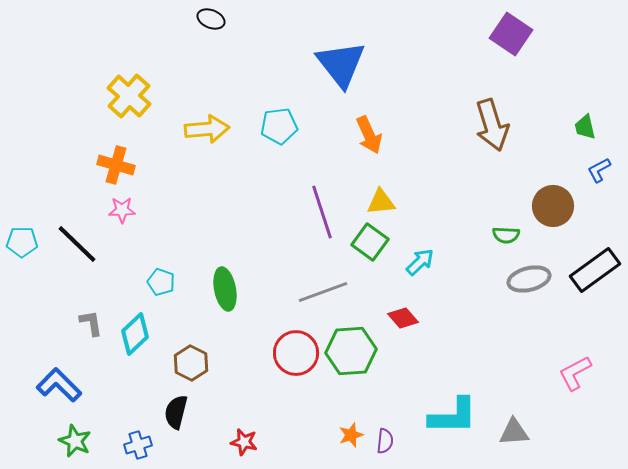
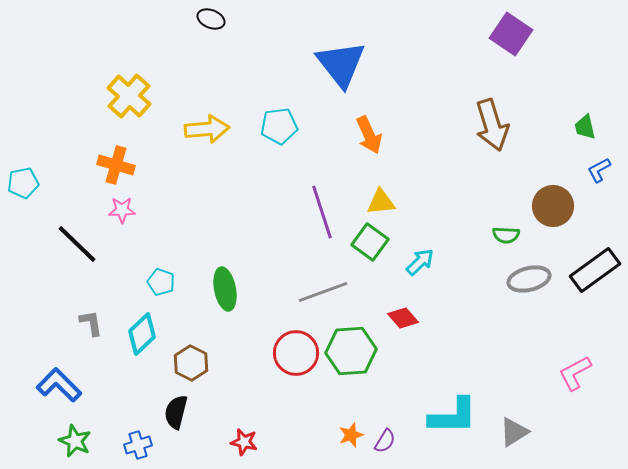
cyan pentagon at (22, 242): moved 1 px right, 59 px up; rotated 12 degrees counterclockwise
cyan diamond at (135, 334): moved 7 px right
gray triangle at (514, 432): rotated 28 degrees counterclockwise
purple semicircle at (385, 441): rotated 25 degrees clockwise
